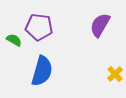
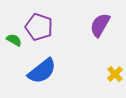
purple pentagon: rotated 12 degrees clockwise
blue semicircle: rotated 36 degrees clockwise
